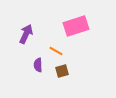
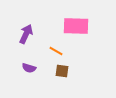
pink rectangle: rotated 20 degrees clockwise
purple semicircle: moved 9 px left, 3 px down; rotated 72 degrees counterclockwise
brown square: rotated 24 degrees clockwise
